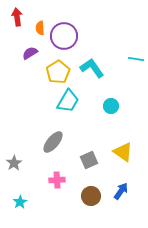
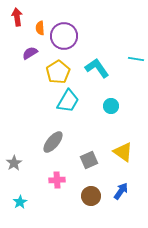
cyan L-shape: moved 5 px right
